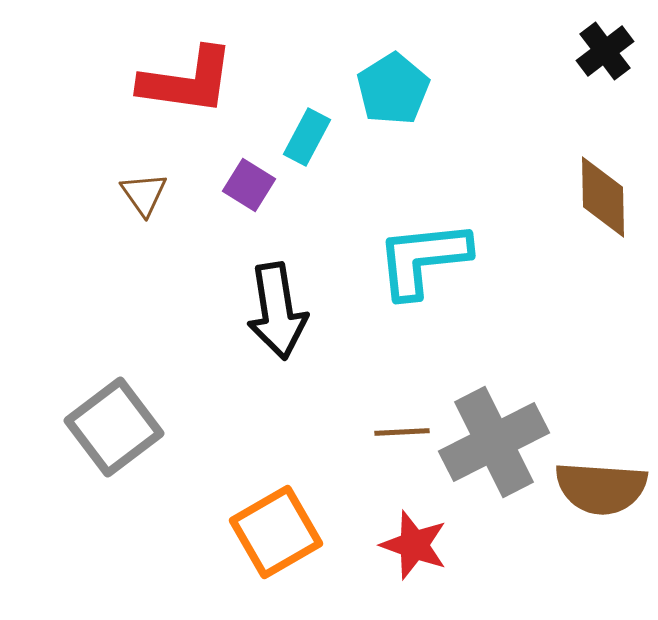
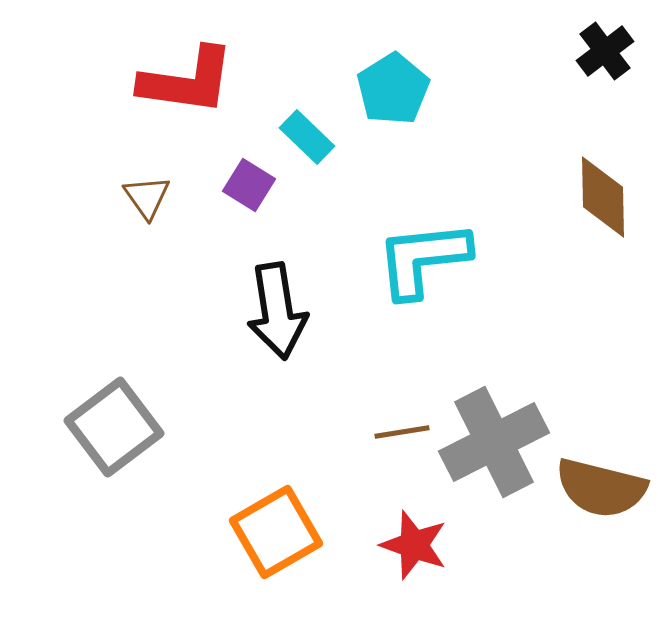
cyan rectangle: rotated 74 degrees counterclockwise
brown triangle: moved 3 px right, 3 px down
brown line: rotated 6 degrees counterclockwise
brown semicircle: rotated 10 degrees clockwise
